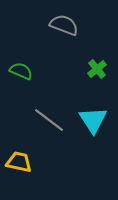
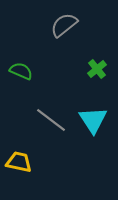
gray semicircle: rotated 60 degrees counterclockwise
gray line: moved 2 px right
